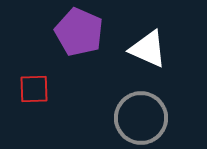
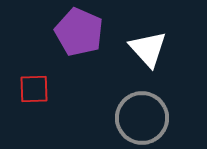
white triangle: rotated 24 degrees clockwise
gray circle: moved 1 px right
